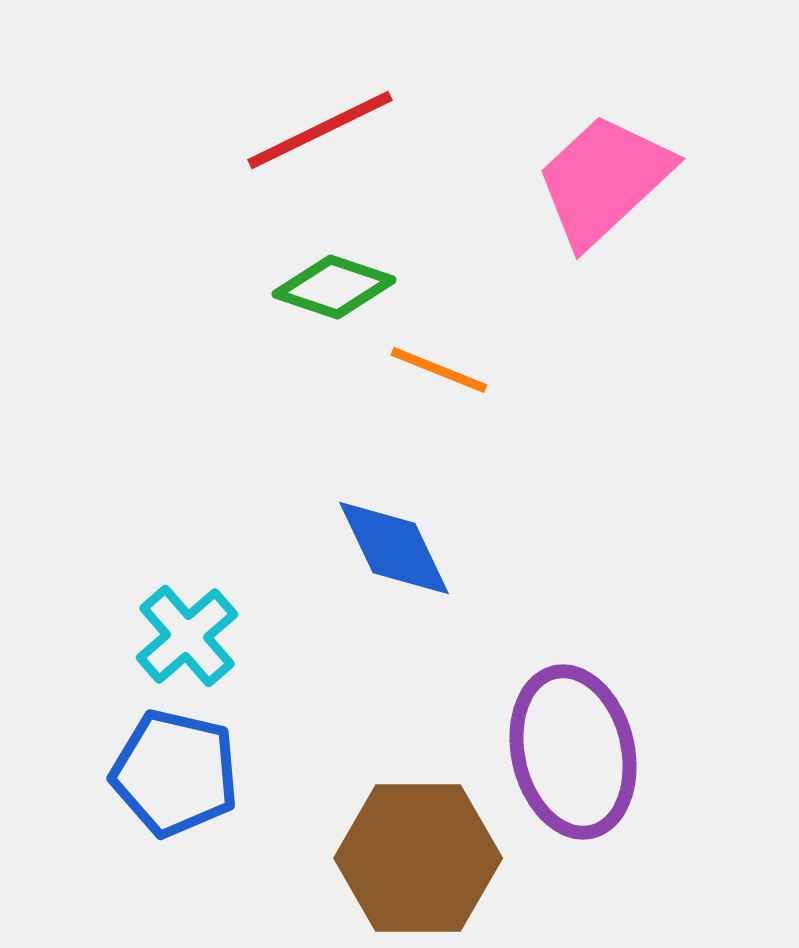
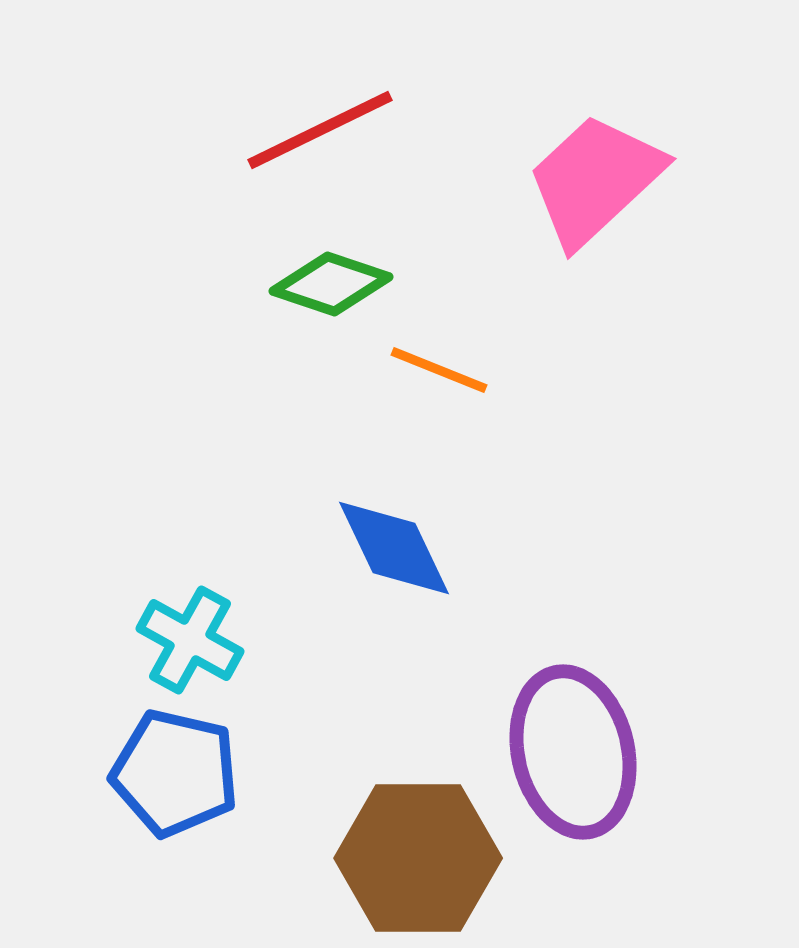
pink trapezoid: moved 9 px left
green diamond: moved 3 px left, 3 px up
cyan cross: moved 3 px right, 4 px down; rotated 20 degrees counterclockwise
